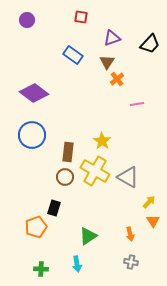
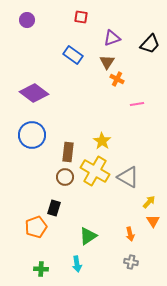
orange cross: rotated 24 degrees counterclockwise
